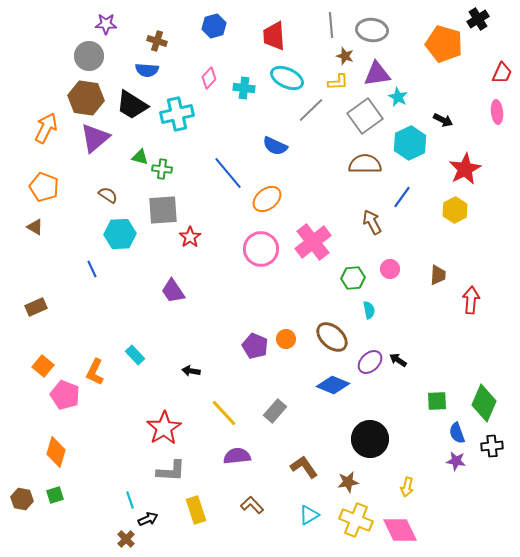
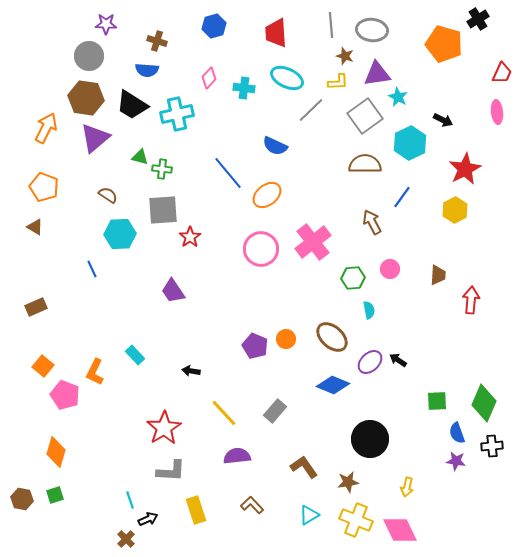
red trapezoid at (274, 36): moved 2 px right, 3 px up
orange ellipse at (267, 199): moved 4 px up
